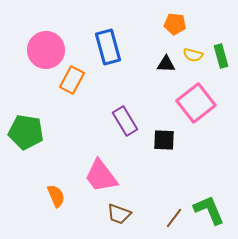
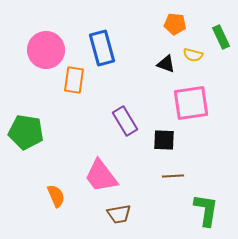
blue rectangle: moved 6 px left, 1 px down
green rectangle: moved 19 px up; rotated 10 degrees counterclockwise
black triangle: rotated 18 degrees clockwise
orange rectangle: moved 2 px right; rotated 20 degrees counterclockwise
pink square: moved 5 px left; rotated 30 degrees clockwise
green L-shape: moved 3 px left; rotated 32 degrees clockwise
brown trapezoid: rotated 30 degrees counterclockwise
brown line: moved 1 px left, 42 px up; rotated 50 degrees clockwise
